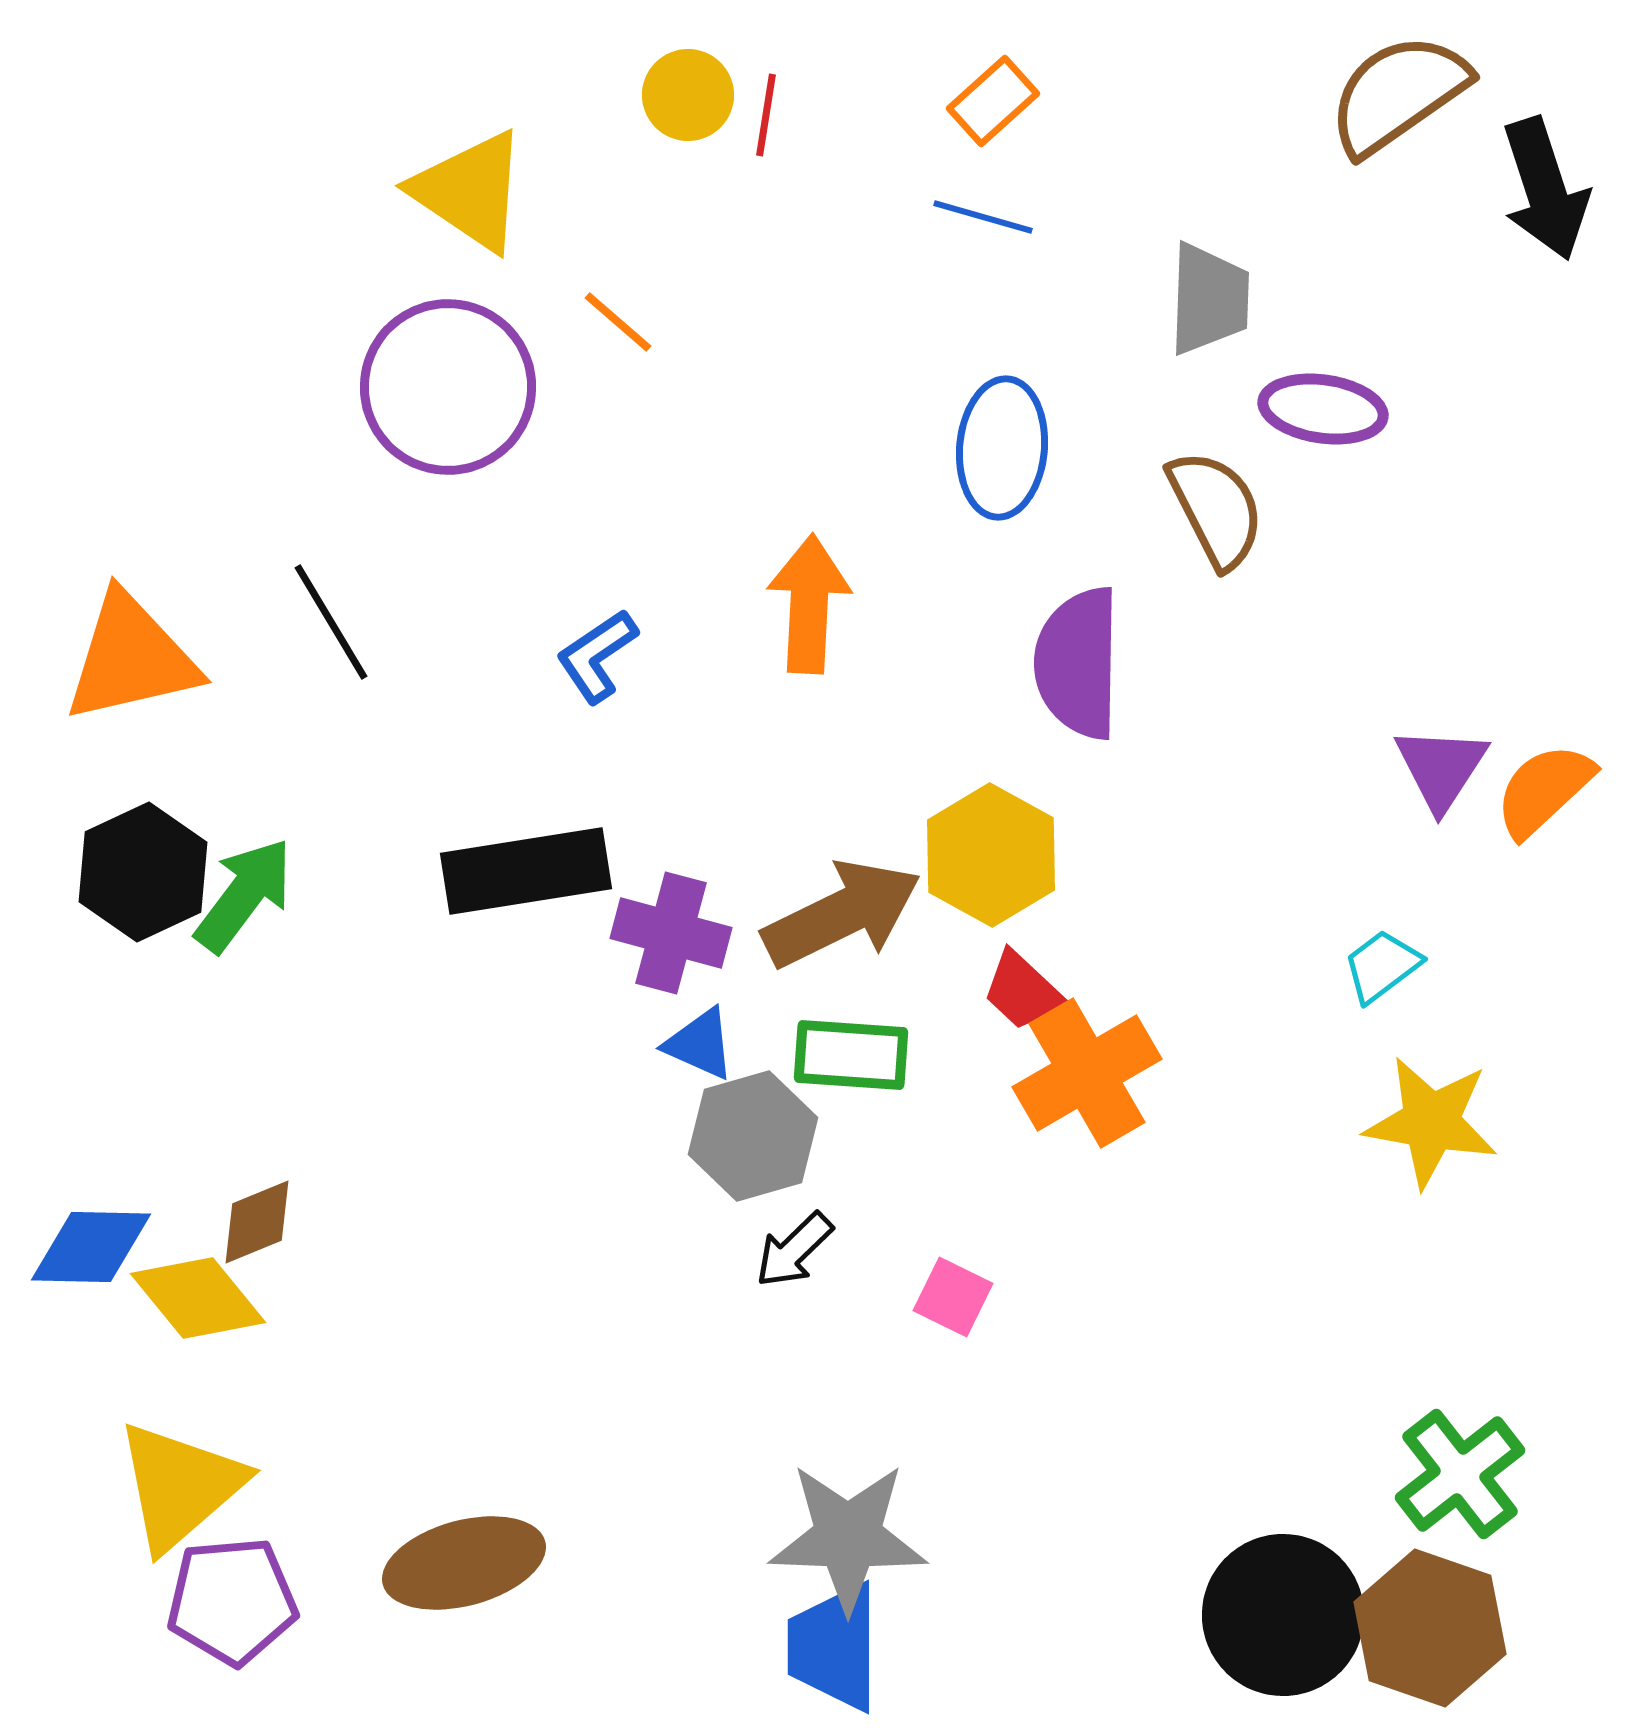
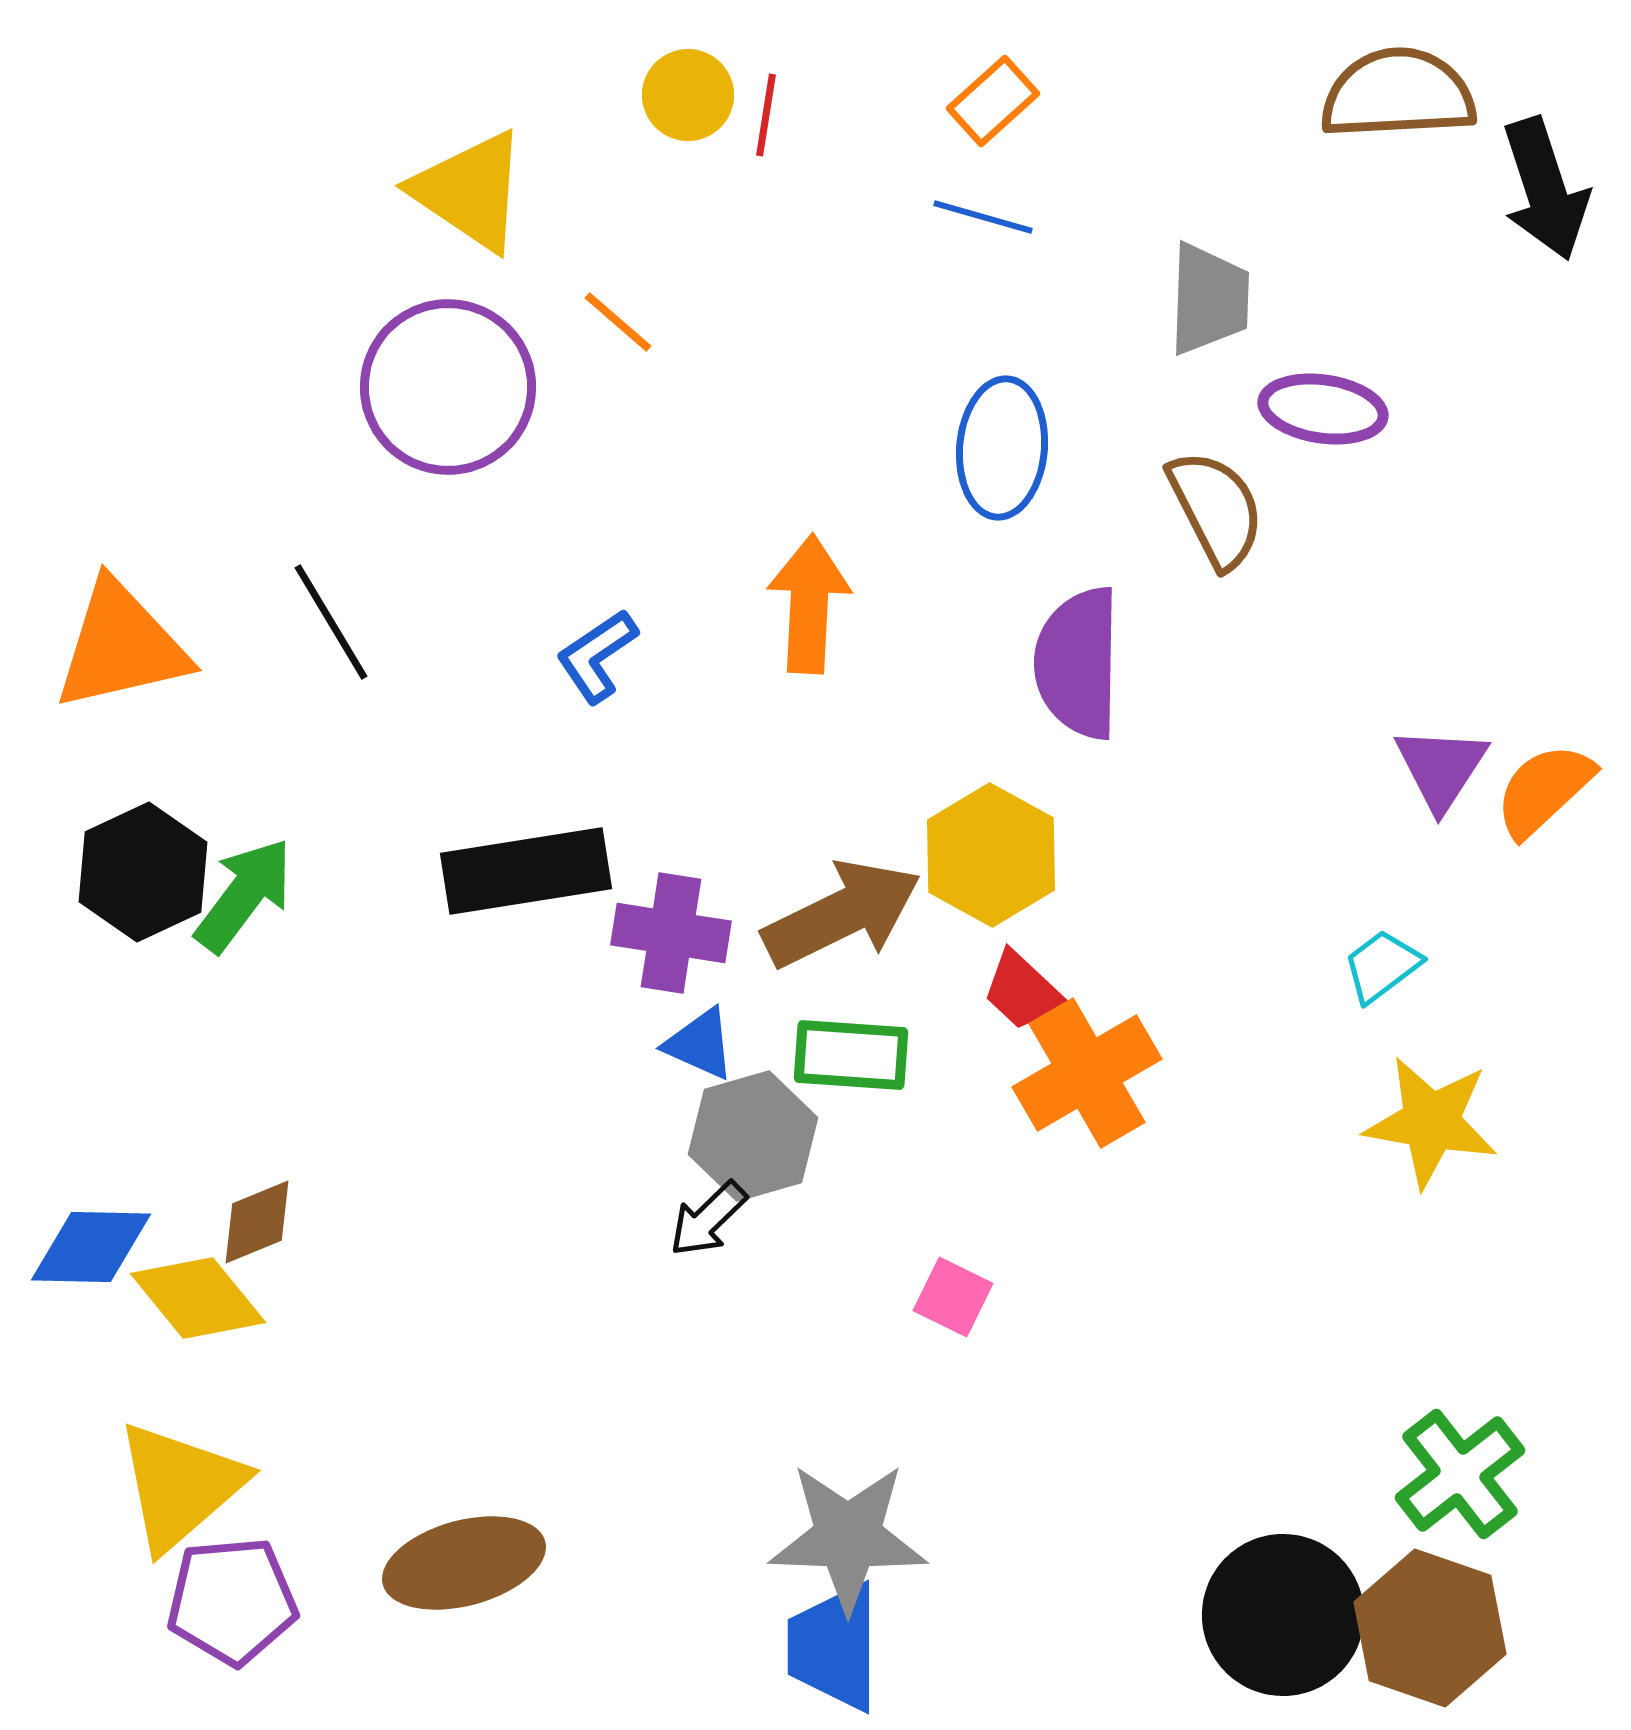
brown semicircle at (1398, 94): rotated 32 degrees clockwise
orange triangle at (131, 658): moved 10 px left, 12 px up
purple cross at (671, 933): rotated 6 degrees counterclockwise
black arrow at (794, 1250): moved 86 px left, 31 px up
